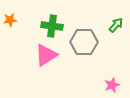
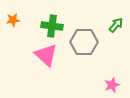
orange star: moved 3 px right
pink triangle: rotated 45 degrees counterclockwise
